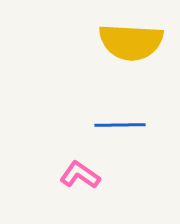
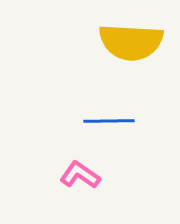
blue line: moved 11 px left, 4 px up
